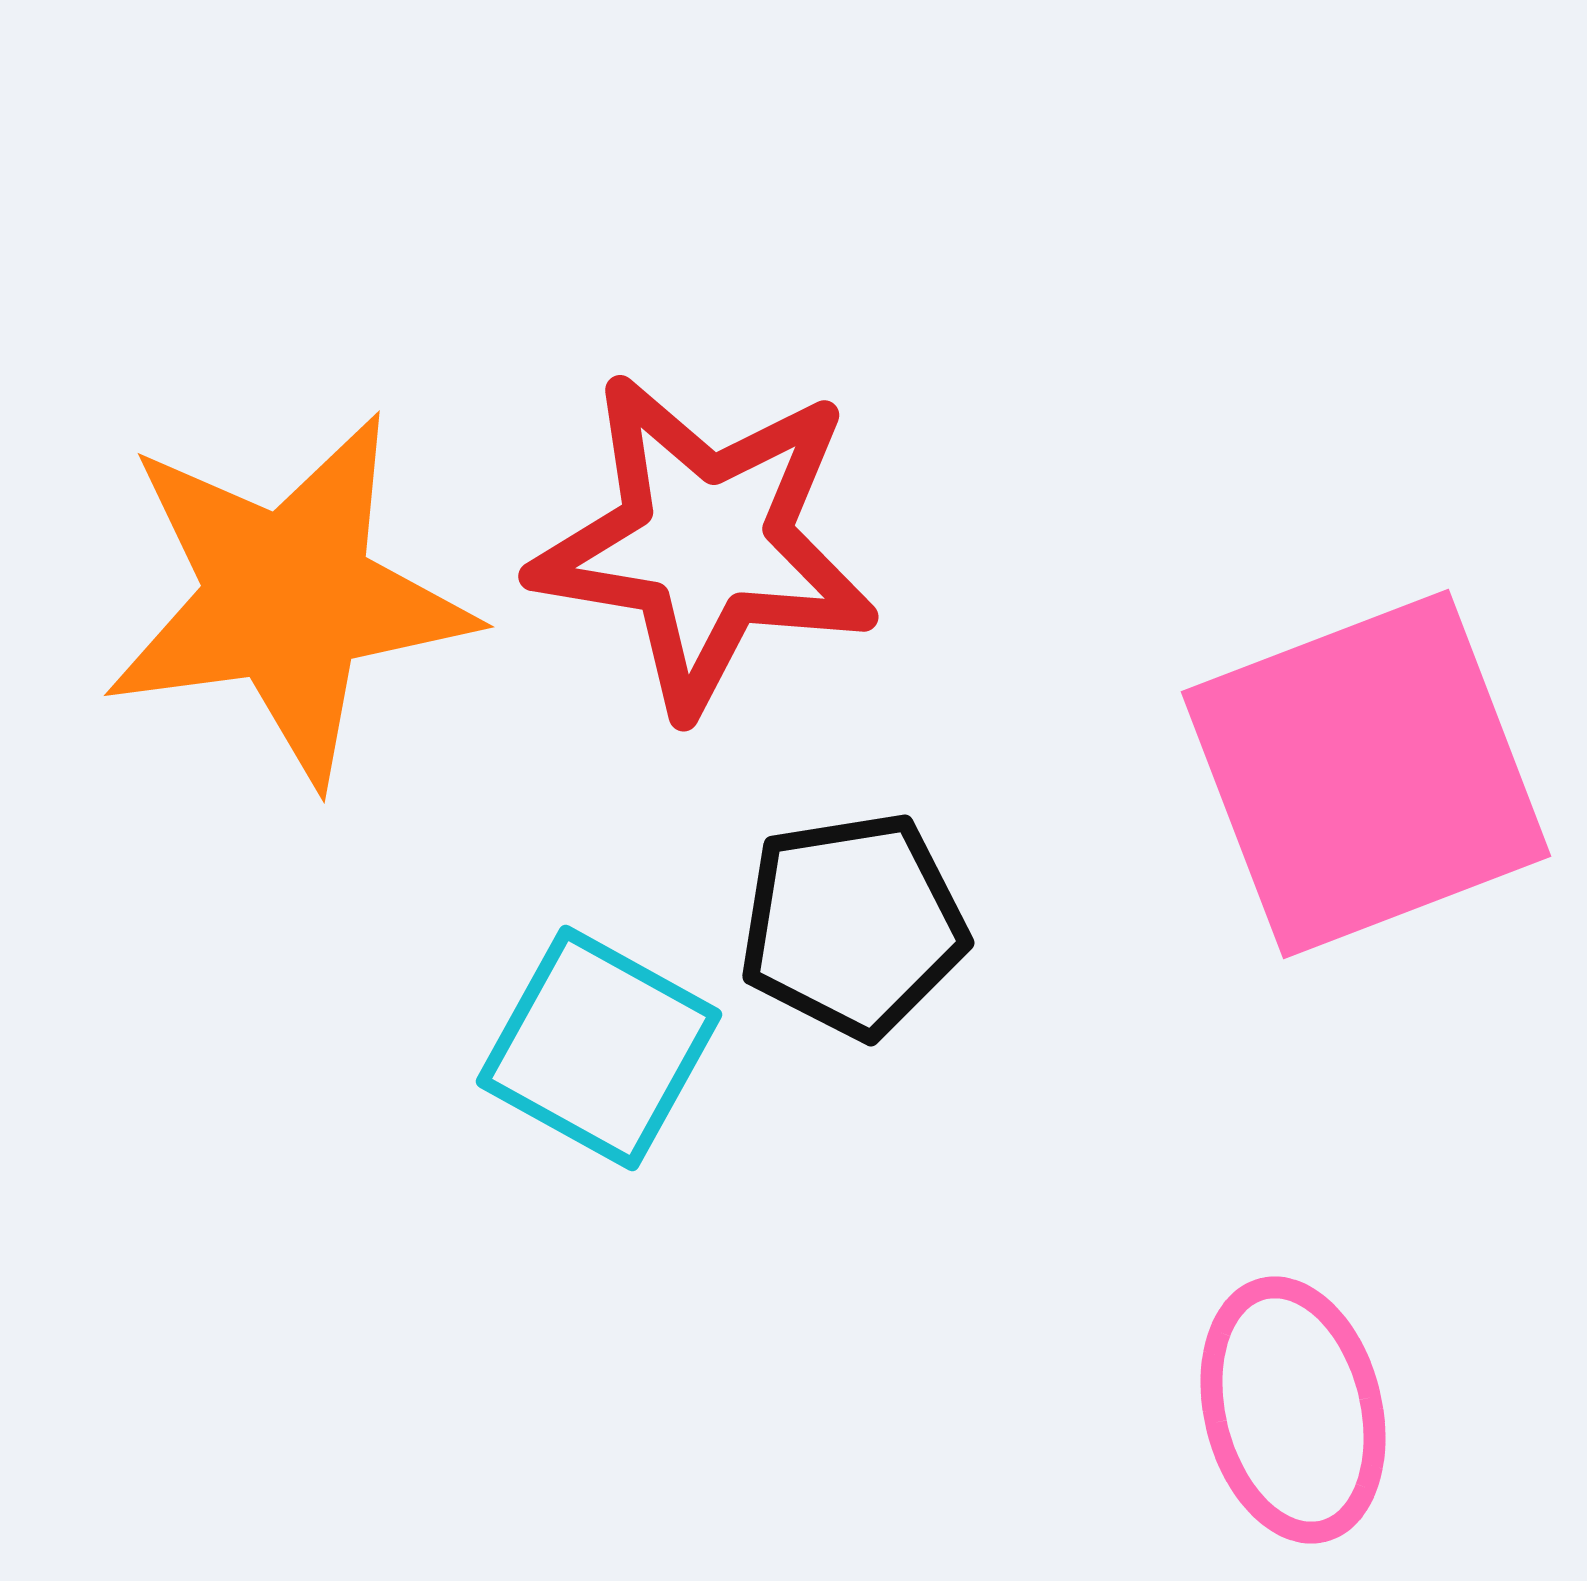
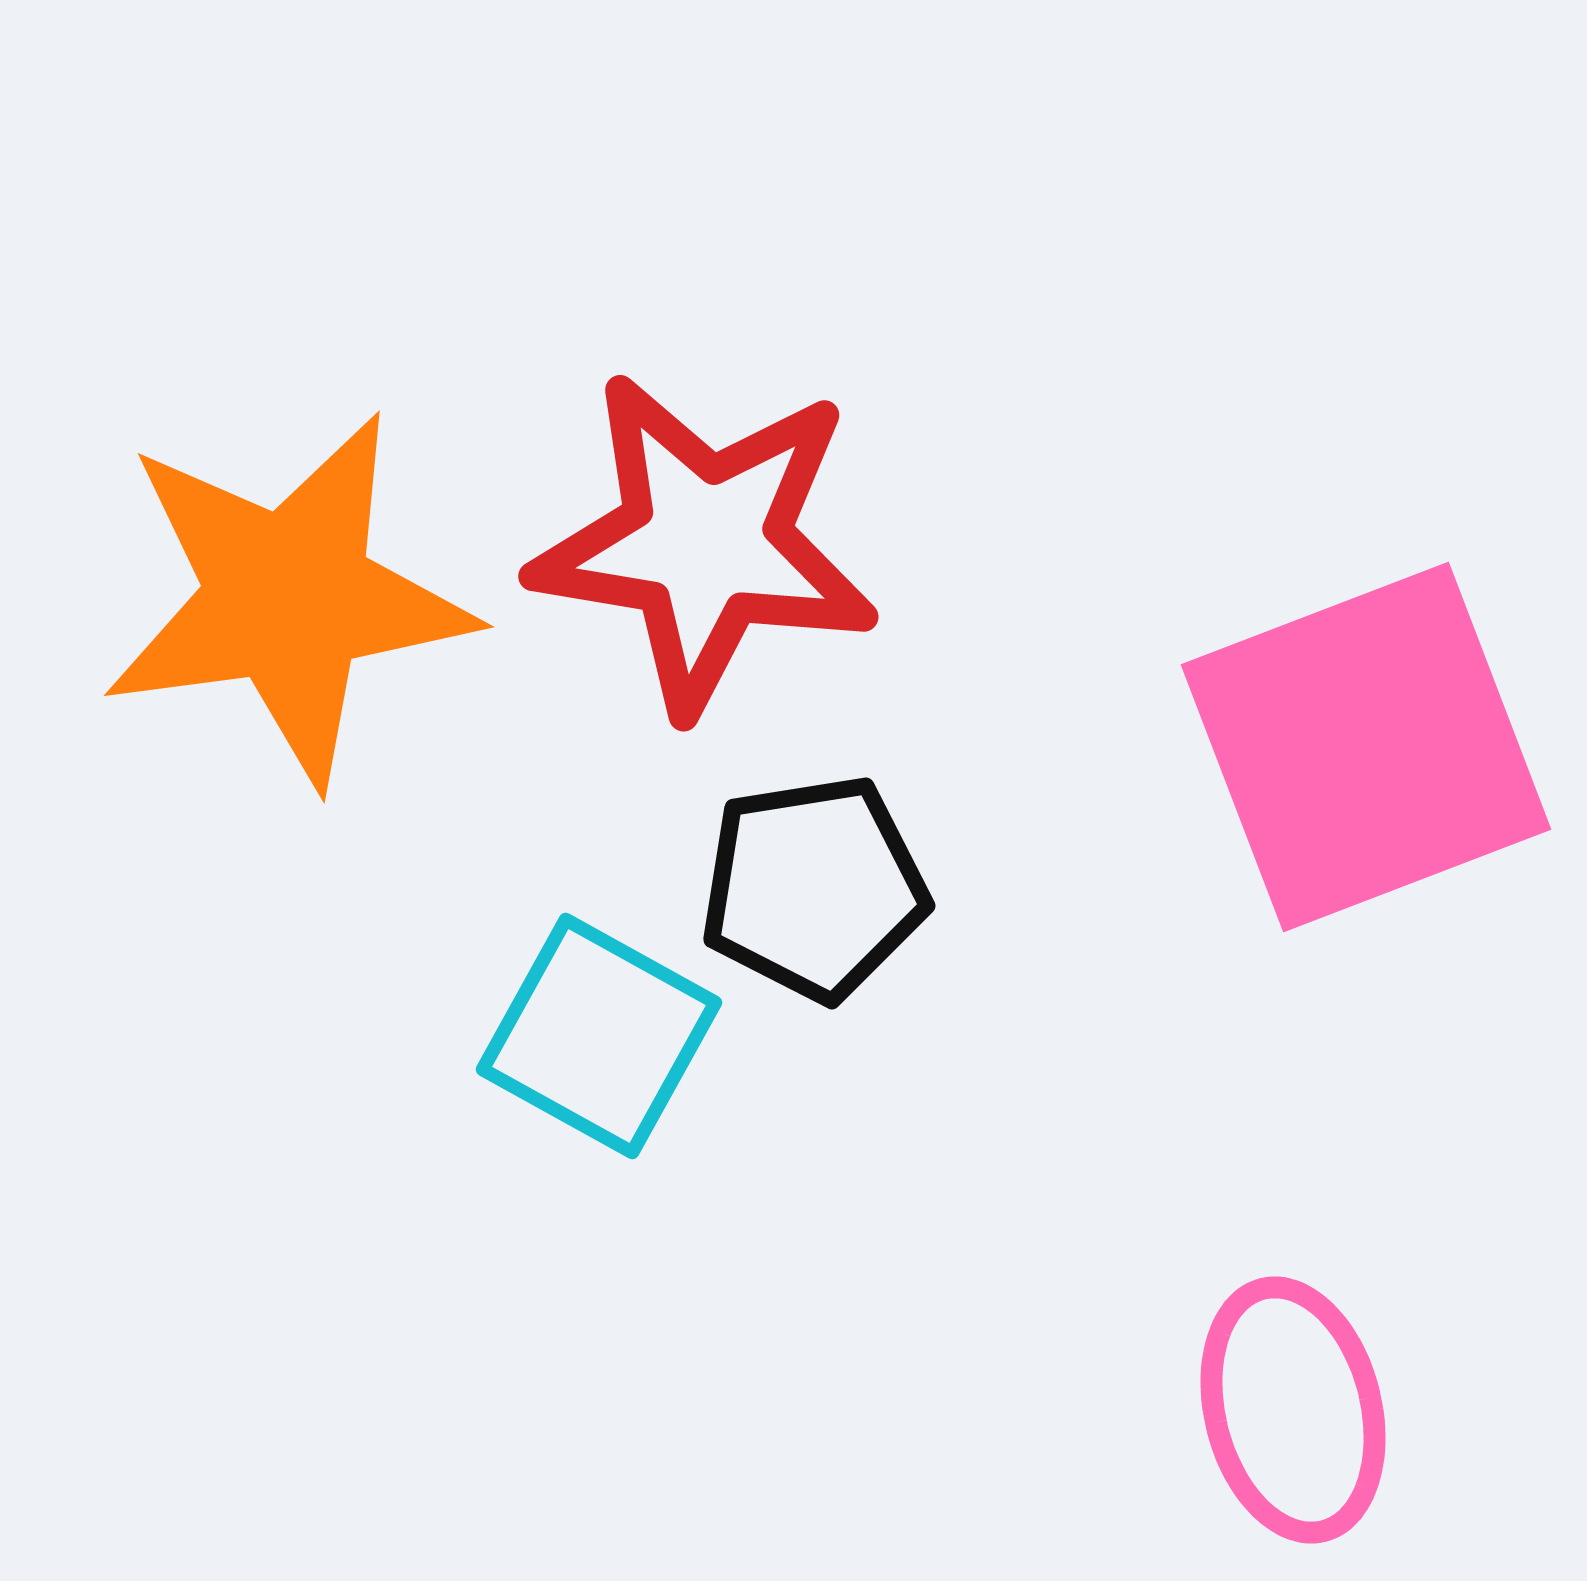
pink square: moved 27 px up
black pentagon: moved 39 px left, 37 px up
cyan square: moved 12 px up
